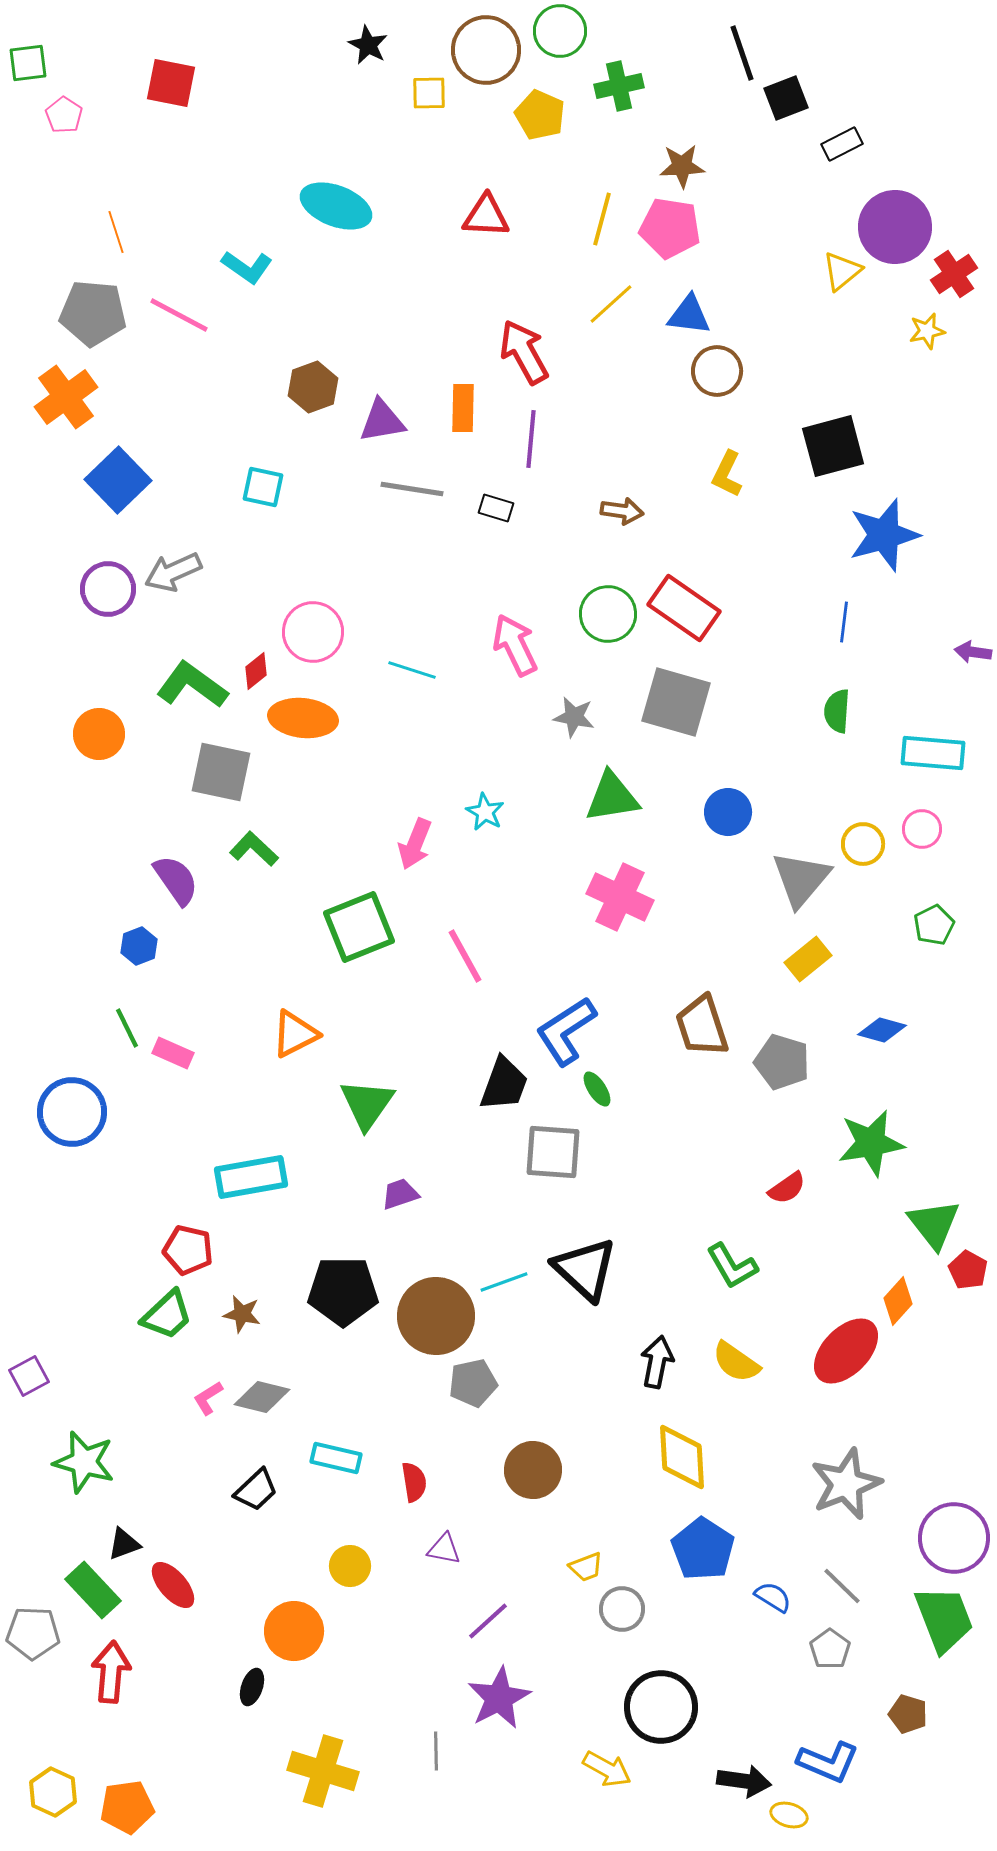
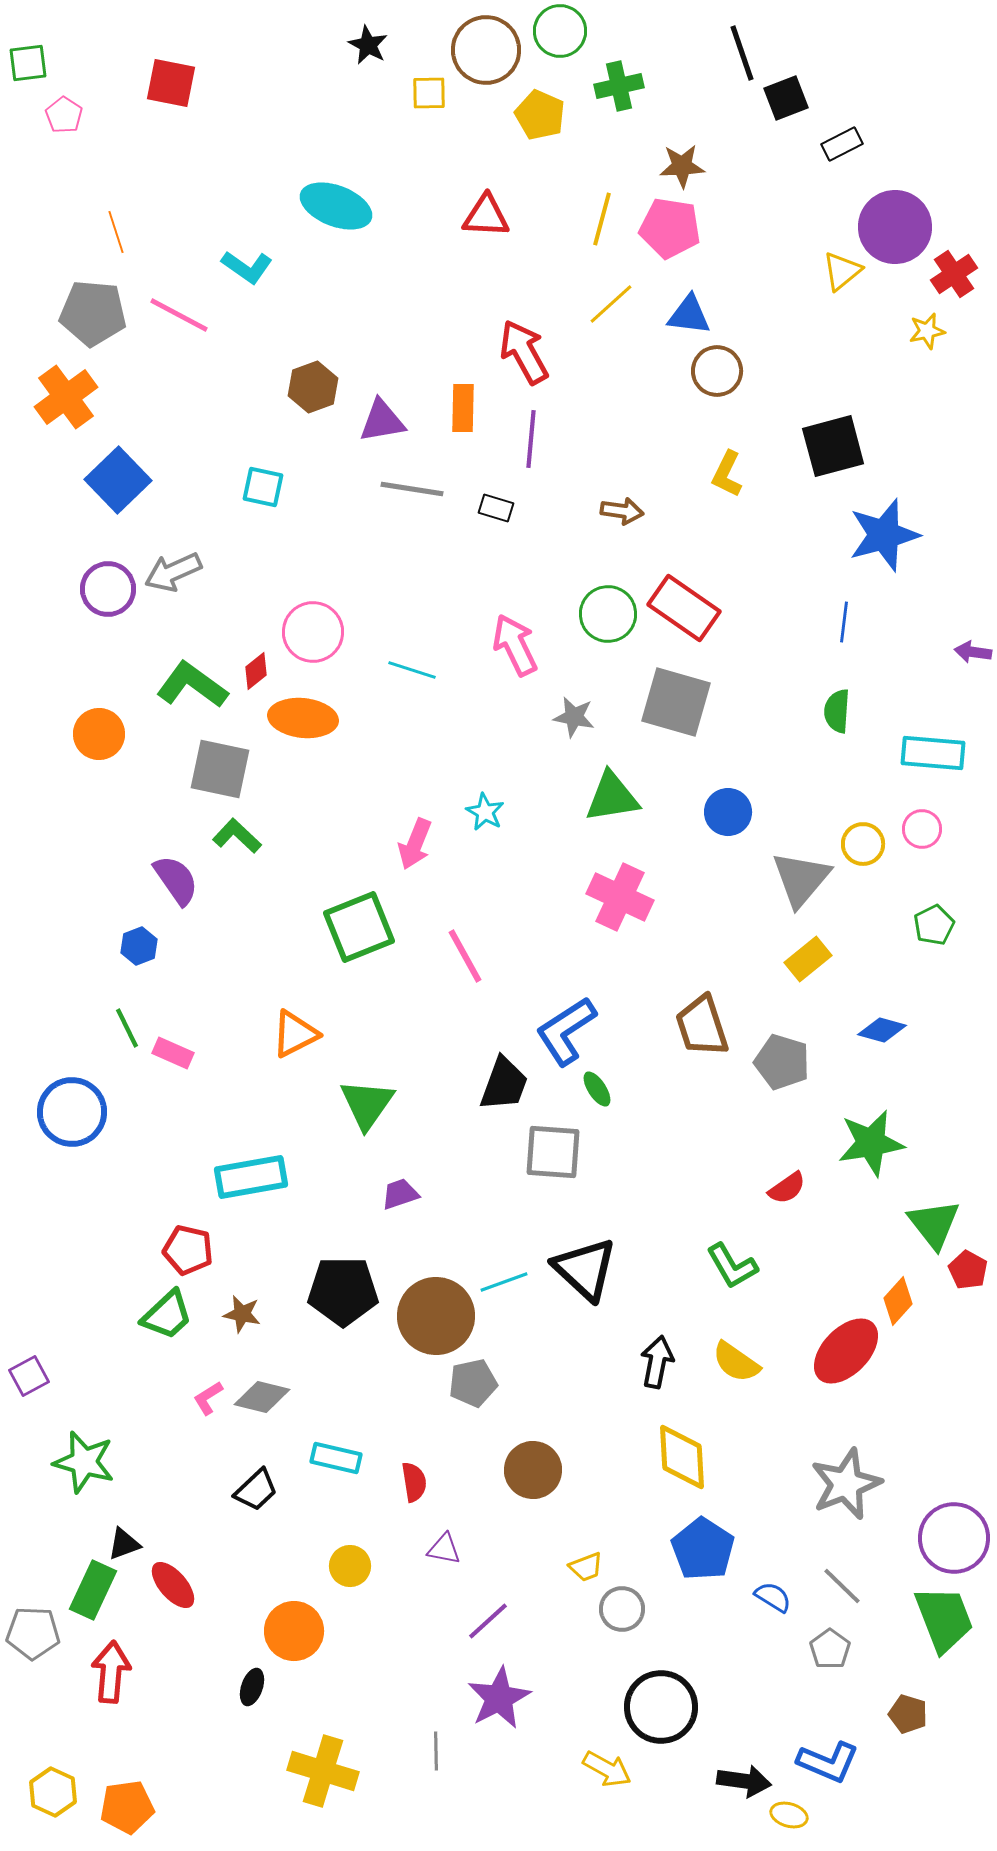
gray square at (221, 772): moved 1 px left, 3 px up
green L-shape at (254, 849): moved 17 px left, 13 px up
green rectangle at (93, 1590): rotated 68 degrees clockwise
